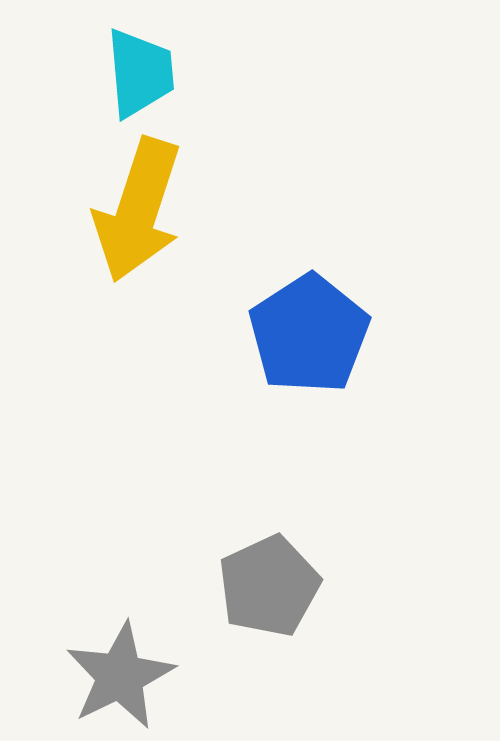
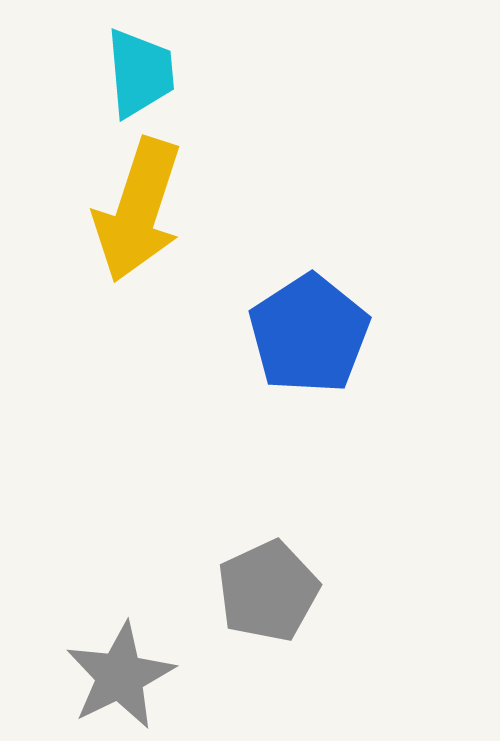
gray pentagon: moved 1 px left, 5 px down
